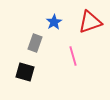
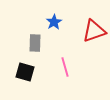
red triangle: moved 4 px right, 9 px down
gray rectangle: rotated 18 degrees counterclockwise
pink line: moved 8 px left, 11 px down
